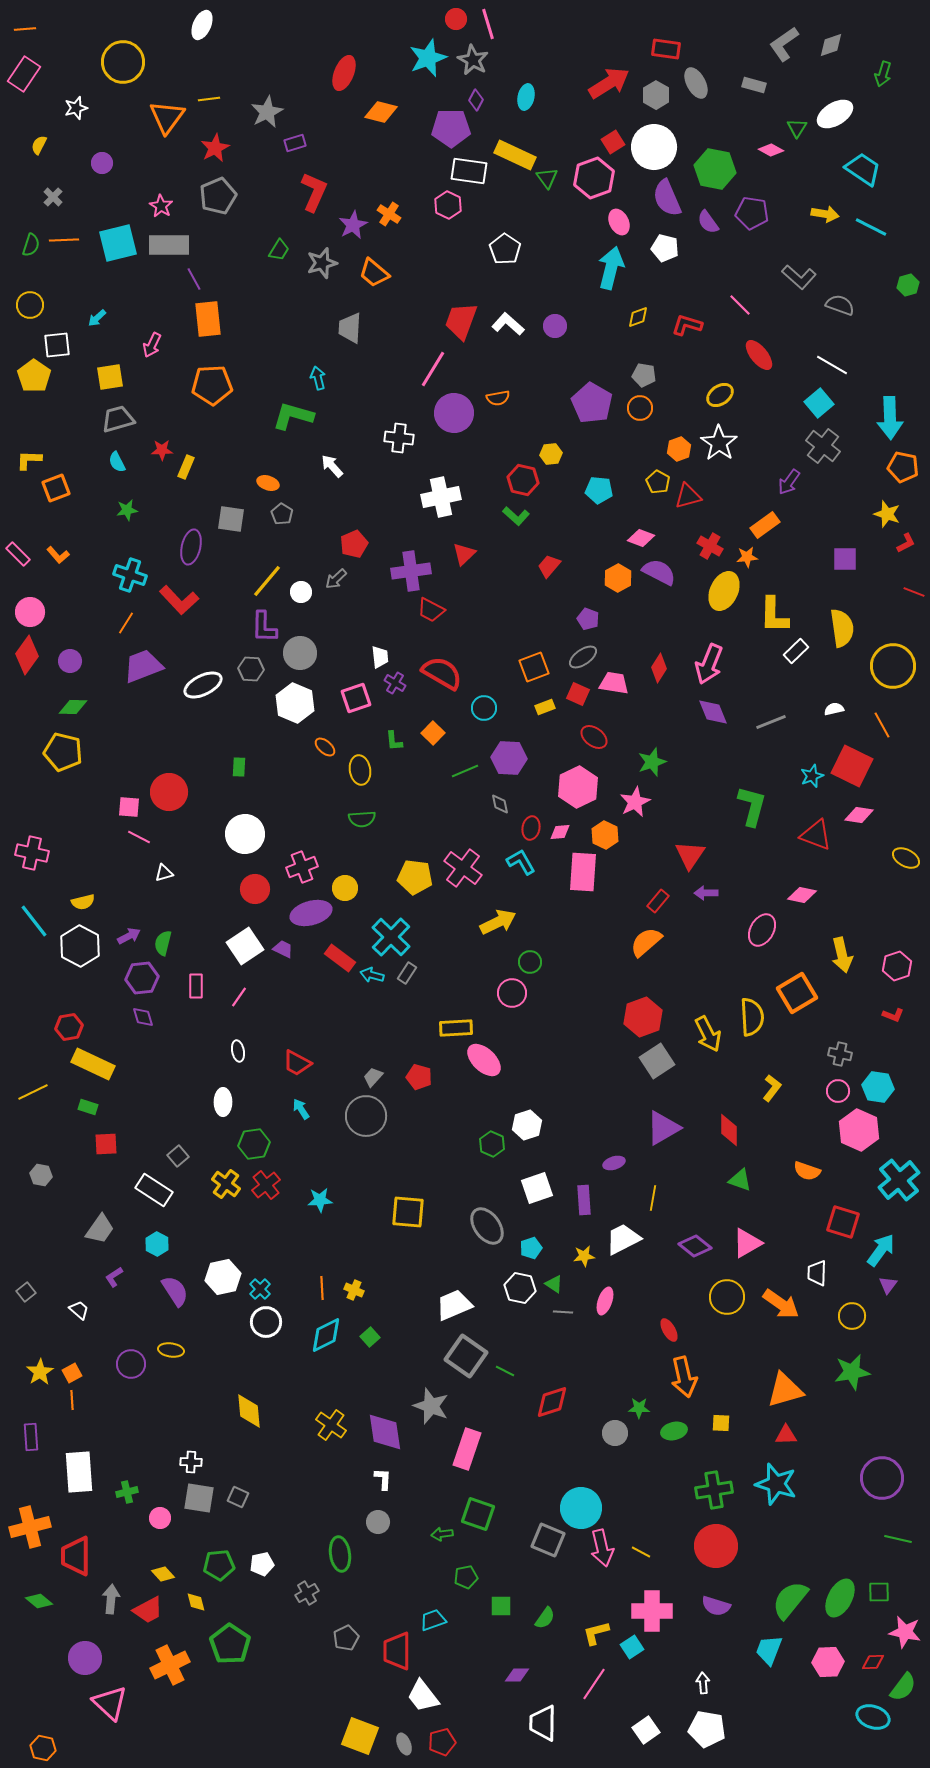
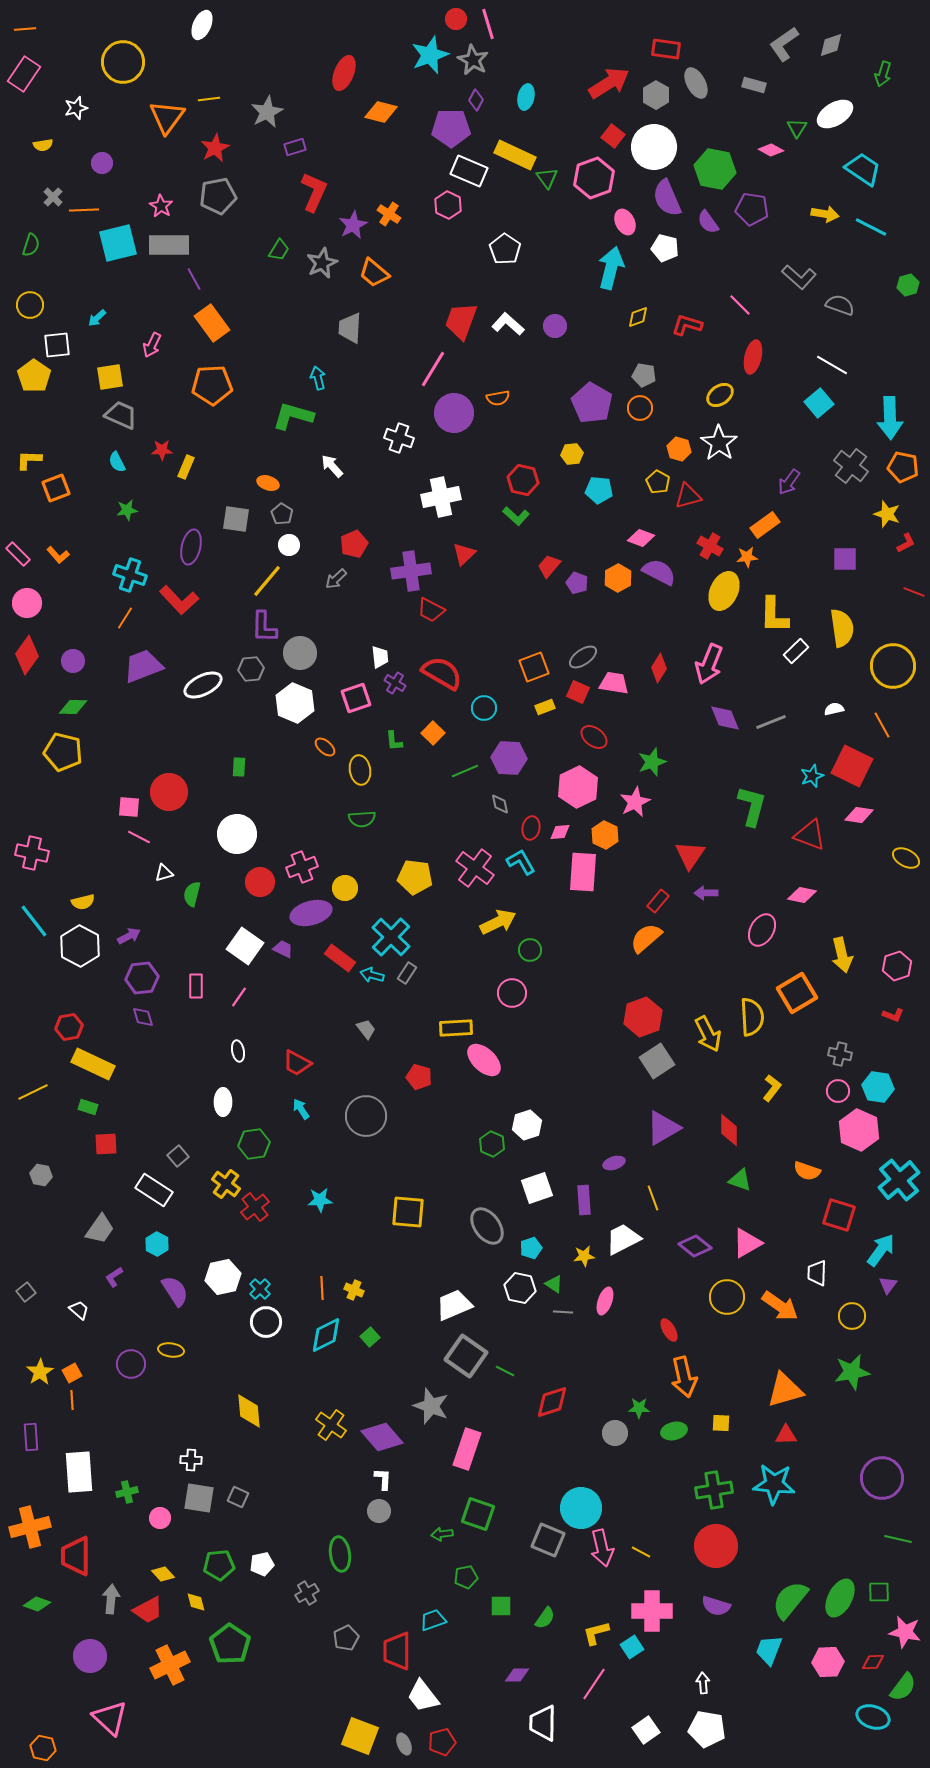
cyan star at (428, 58): moved 2 px right, 3 px up
red square at (613, 142): moved 6 px up; rotated 20 degrees counterclockwise
purple rectangle at (295, 143): moved 4 px down
yellow semicircle at (39, 145): moved 4 px right; rotated 126 degrees counterclockwise
white rectangle at (469, 171): rotated 15 degrees clockwise
gray pentagon at (218, 196): rotated 12 degrees clockwise
purple pentagon at (752, 213): moved 4 px up
pink ellipse at (619, 222): moved 6 px right
orange line at (64, 240): moved 20 px right, 30 px up
gray star at (322, 263): rotated 8 degrees counterclockwise
orange rectangle at (208, 319): moved 4 px right, 4 px down; rotated 30 degrees counterclockwise
red ellipse at (759, 355): moved 6 px left, 2 px down; rotated 52 degrees clockwise
gray trapezoid at (118, 419): moved 3 px right, 4 px up; rotated 40 degrees clockwise
white cross at (399, 438): rotated 12 degrees clockwise
gray cross at (823, 446): moved 28 px right, 20 px down
orange hexagon at (679, 449): rotated 25 degrees counterclockwise
yellow hexagon at (551, 454): moved 21 px right
gray square at (231, 519): moved 5 px right
white circle at (301, 592): moved 12 px left, 47 px up
pink circle at (30, 612): moved 3 px left, 9 px up
purple pentagon at (588, 619): moved 11 px left, 36 px up
orange line at (126, 623): moved 1 px left, 5 px up
purple circle at (70, 661): moved 3 px right
gray hexagon at (251, 669): rotated 10 degrees counterclockwise
red square at (578, 694): moved 2 px up
purple diamond at (713, 712): moved 12 px right, 6 px down
white circle at (245, 834): moved 8 px left
red triangle at (816, 835): moved 6 px left
pink cross at (463, 868): moved 12 px right
red circle at (255, 889): moved 5 px right, 7 px up
orange semicircle at (646, 942): moved 4 px up
green semicircle at (163, 943): moved 29 px right, 49 px up
white square at (245, 946): rotated 21 degrees counterclockwise
green circle at (530, 962): moved 12 px up
gray trapezoid at (373, 1077): moved 7 px left, 48 px up; rotated 100 degrees clockwise
red cross at (266, 1185): moved 11 px left, 22 px down
yellow line at (653, 1198): rotated 30 degrees counterclockwise
red square at (843, 1222): moved 4 px left, 7 px up
orange arrow at (781, 1304): moved 1 px left, 2 px down
purple diamond at (385, 1432): moved 3 px left, 5 px down; rotated 33 degrees counterclockwise
white cross at (191, 1462): moved 2 px up
cyan star at (776, 1484): moved 2 px left; rotated 12 degrees counterclockwise
gray circle at (378, 1522): moved 1 px right, 11 px up
green diamond at (39, 1601): moved 2 px left, 3 px down; rotated 20 degrees counterclockwise
purple circle at (85, 1658): moved 5 px right, 2 px up
pink triangle at (110, 1703): moved 15 px down
